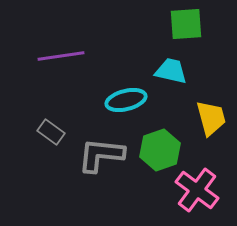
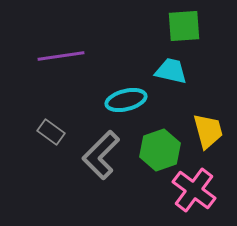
green square: moved 2 px left, 2 px down
yellow trapezoid: moved 3 px left, 13 px down
gray L-shape: rotated 51 degrees counterclockwise
pink cross: moved 3 px left
